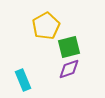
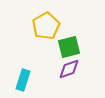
cyan rectangle: rotated 40 degrees clockwise
